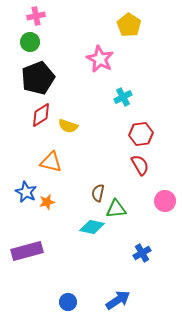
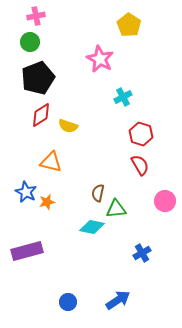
red hexagon: rotated 25 degrees clockwise
